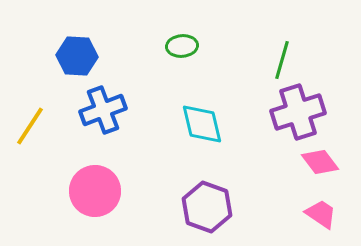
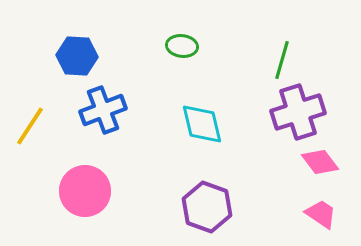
green ellipse: rotated 12 degrees clockwise
pink circle: moved 10 px left
